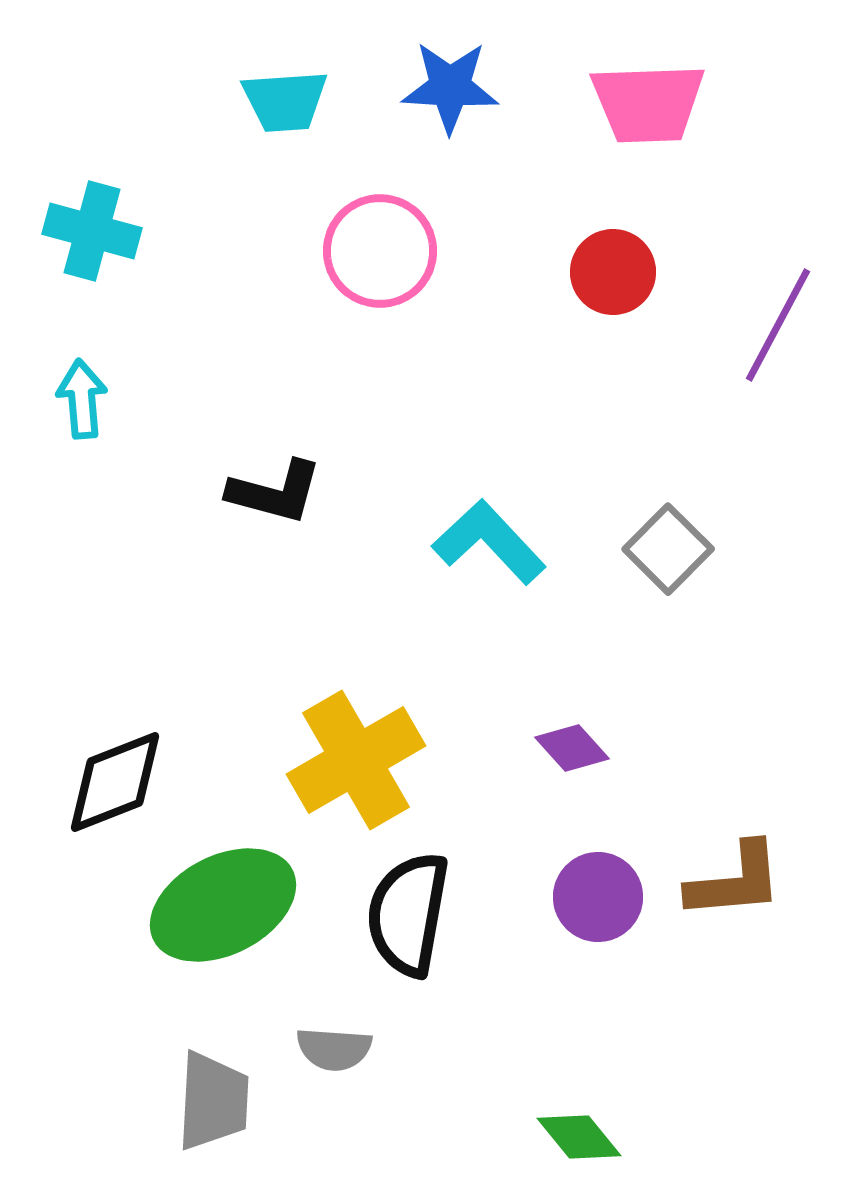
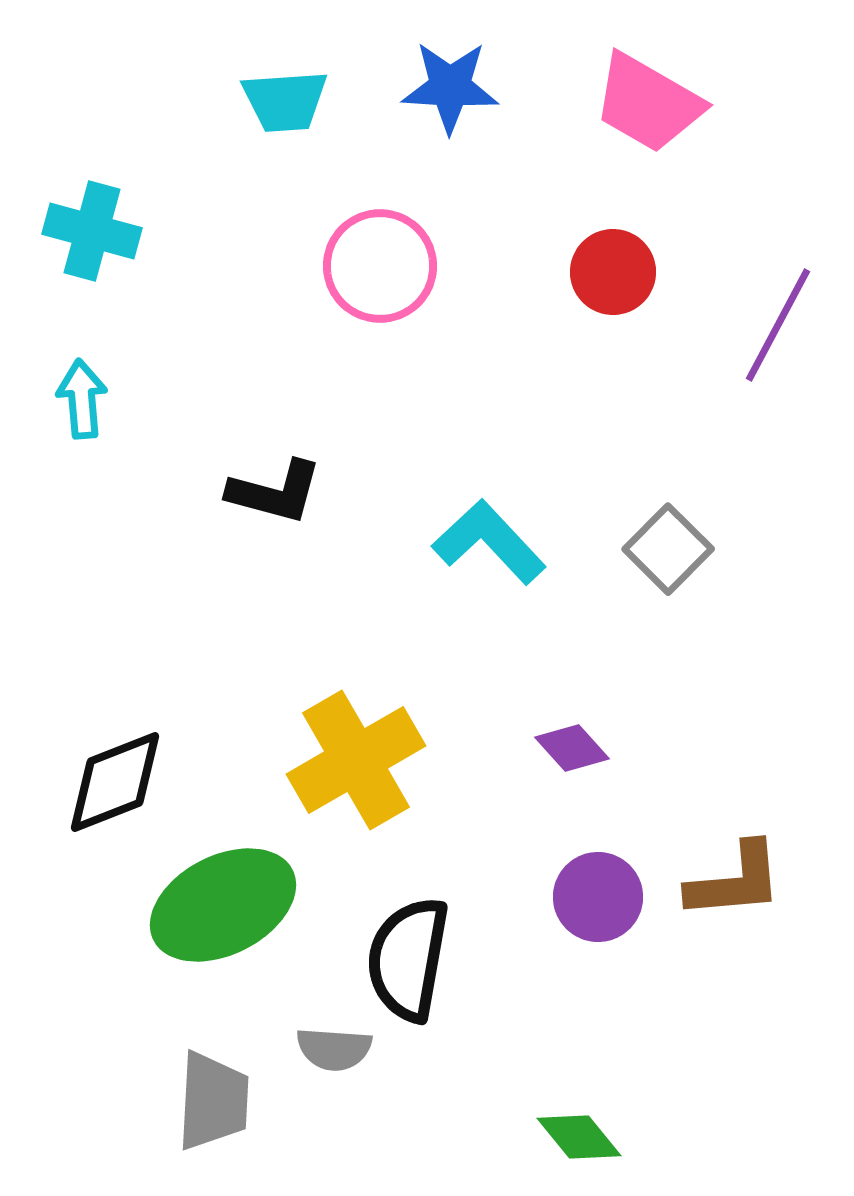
pink trapezoid: rotated 32 degrees clockwise
pink circle: moved 15 px down
black semicircle: moved 45 px down
